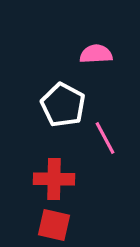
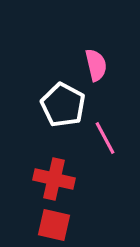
pink semicircle: moved 11 px down; rotated 80 degrees clockwise
red cross: rotated 12 degrees clockwise
